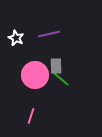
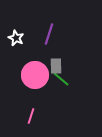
purple line: rotated 60 degrees counterclockwise
